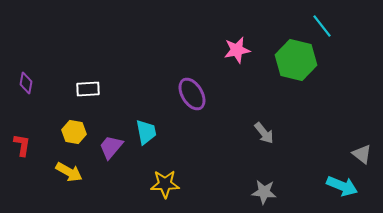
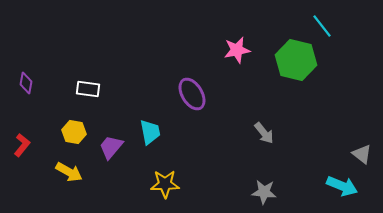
white rectangle: rotated 10 degrees clockwise
cyan trapezoid: moved 4 px right
red L-shape: rotated 30 degrees clockwise
